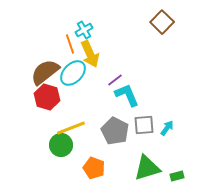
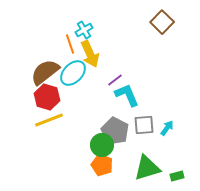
yellow line: moved 22 px left, 8 px up
green circle: moved 41 px right
orange pentagon: moved 8 px right, 3 px up
